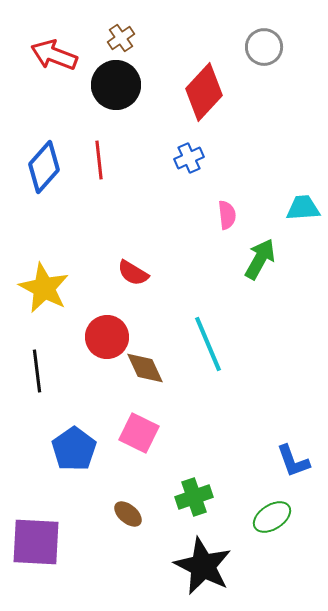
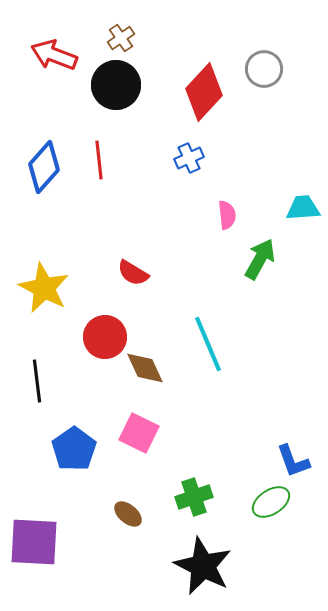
gray circle: moved 22 px down
red circle: moved 2 px left
black line: moved 10 px down
green ellipse: moved 1 px left, 15 px up
purple square: moved 2 px left
